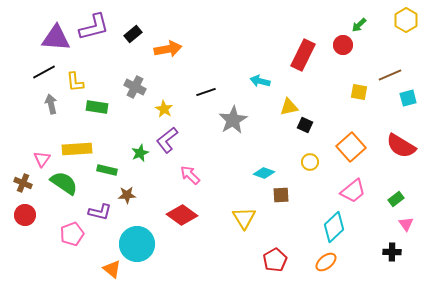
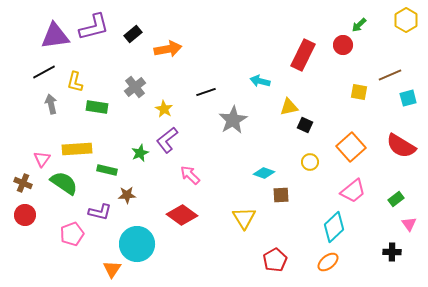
purple triangle at (56, 38): moved 1 px left, 2 px up; rotated 12 degrees counterclockwise
yellow L-shape at (75, 82): rotated 20 degrees clockwise
gray cross at (135, 87): rotated 25 degrees clockwise
pink triangle at (406, 224): moved 3 px right
orange ellipse at (326, 262): moved 2 px right
orange triangle at (112, 269): rotated 24 degrees clockwise
